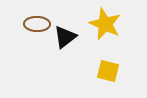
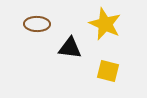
black triangle: moved 5 px right, 11 px down; rotated 45 degrees clockwise
